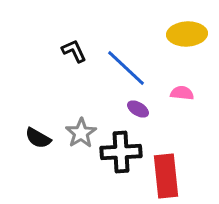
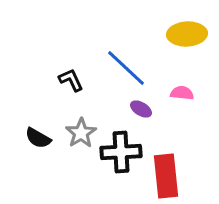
black L-shape: moved 3 px left, 29 px down
purple ellipse: moved 3 px right
